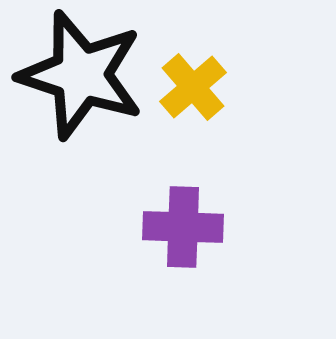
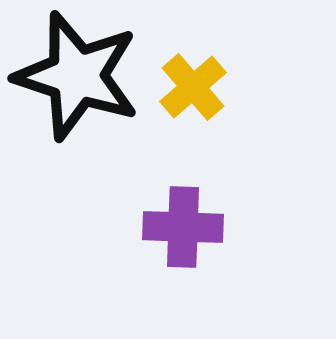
black star: moved 4 px left, 1 px down
